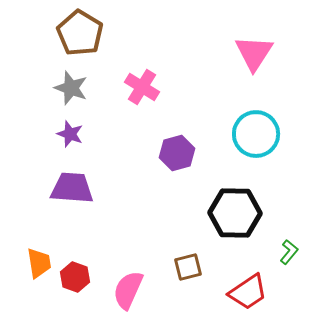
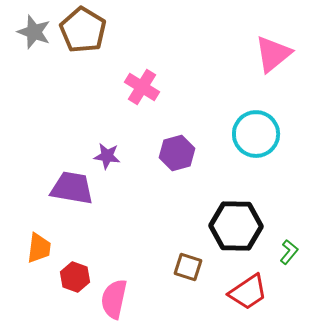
brown pentagon: moved 3 px right, 3 px up
pink triangle: moved 19 px right, 1 px down; rotated 18 degrees clockwise
gray star: moved 37 px left, 56 px up
purple star: moved 37 px right, 22 px down; rotated 12 degrees counterclockwise
purple trapezoid: rotated 6 degrees clockwise
black hexagon: moved 1 px right, 13 px down
orange trapezoid: moved 15 px up; rotated 16 degrees clockwise
brown square: rotated 32 degrees clockwise
pink semicircle: moved 14 px left, 9 px down; rotated 12 degrees counterclockwise
